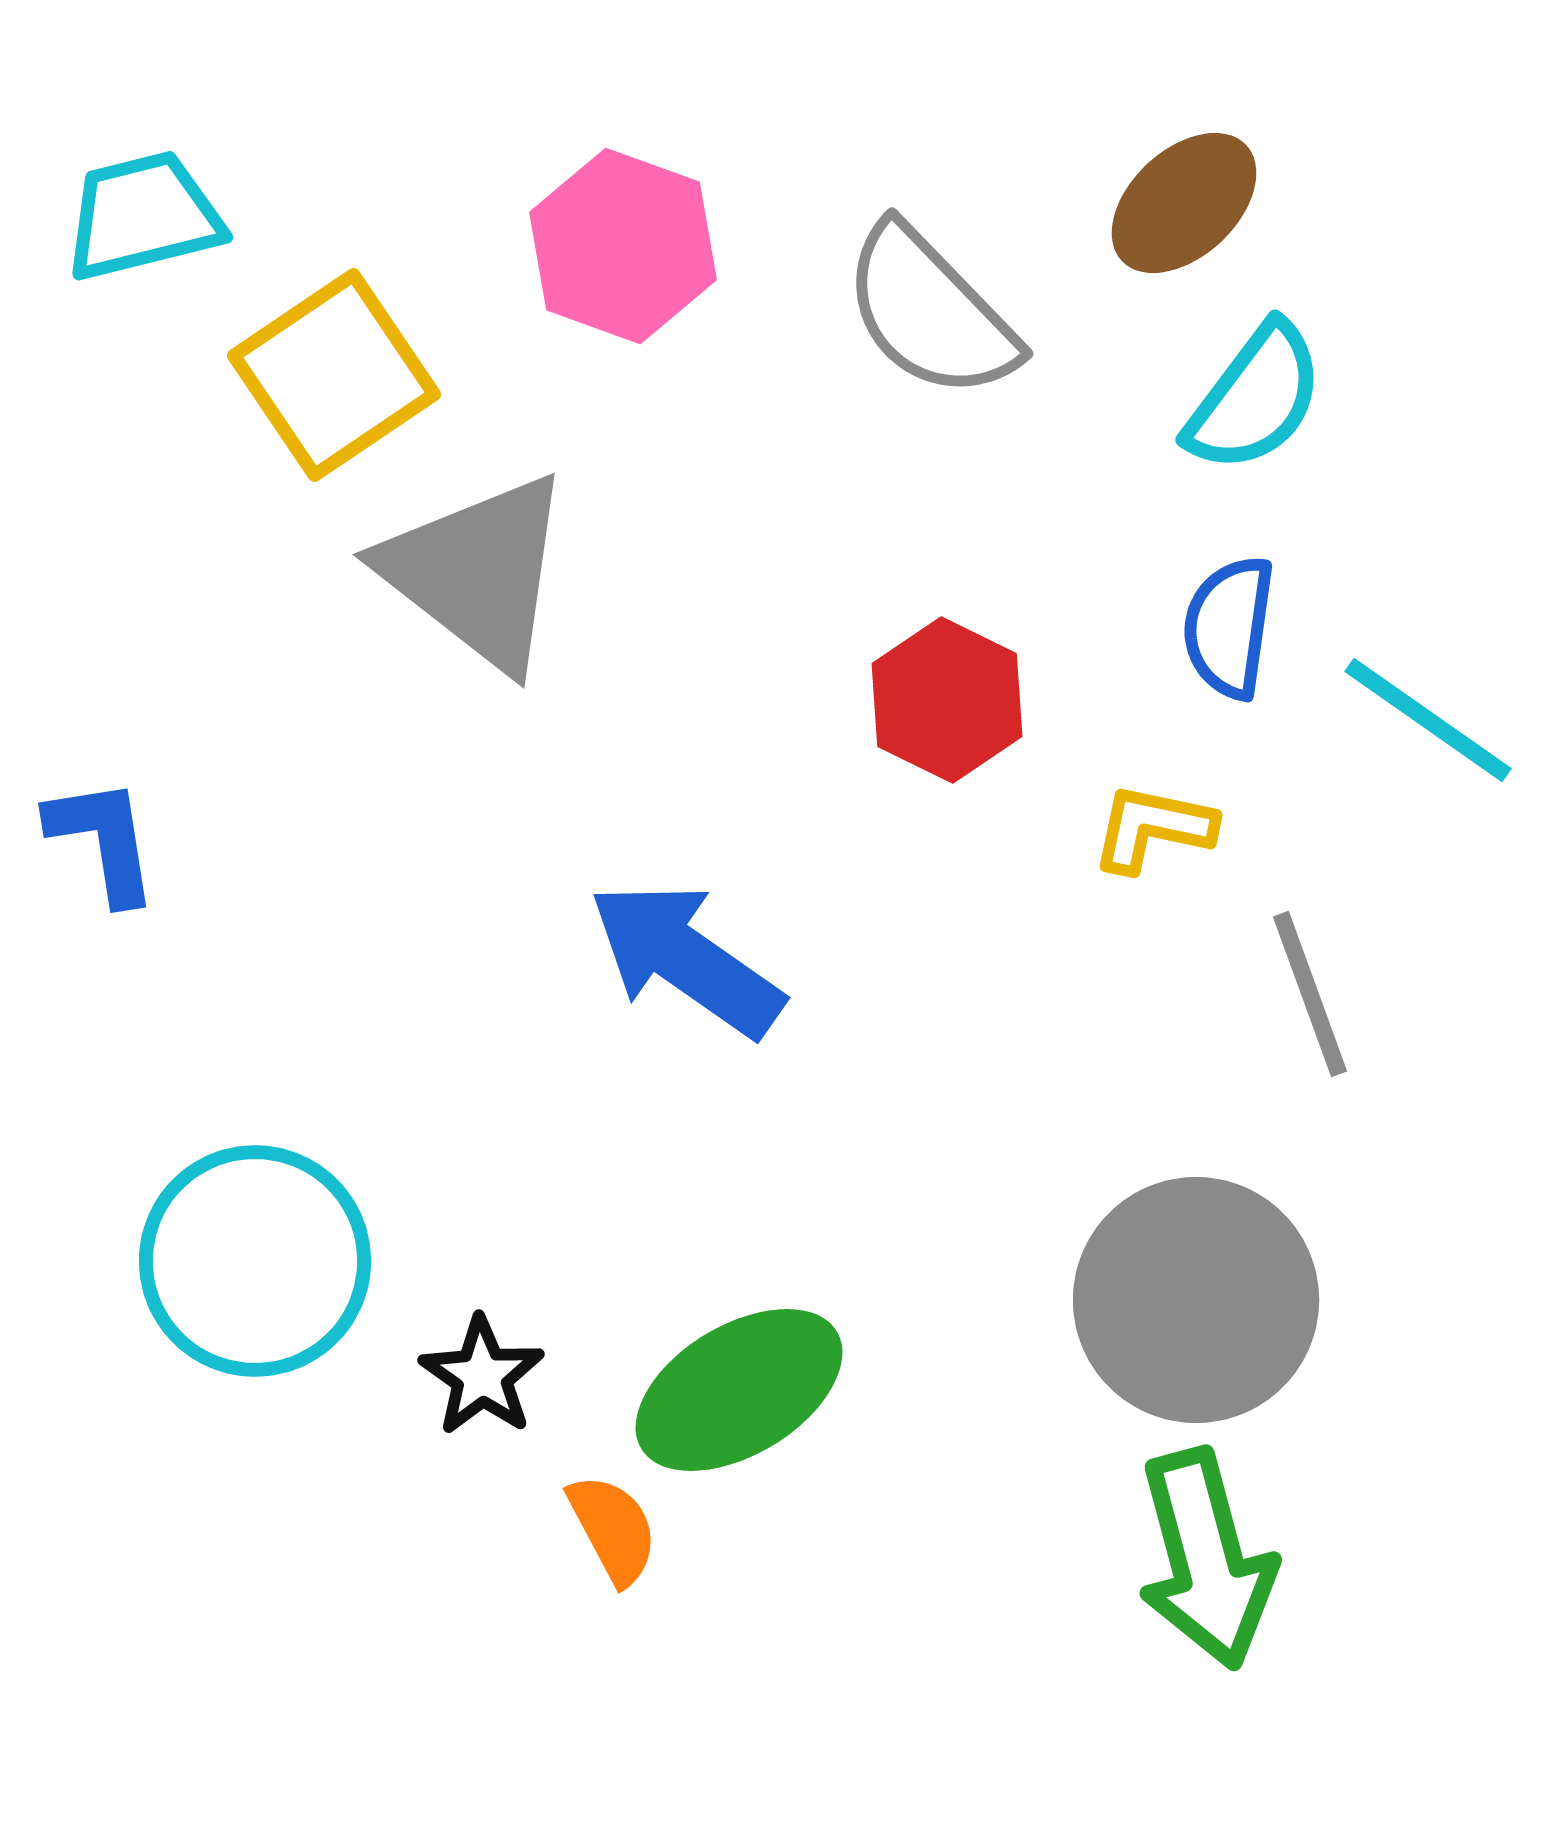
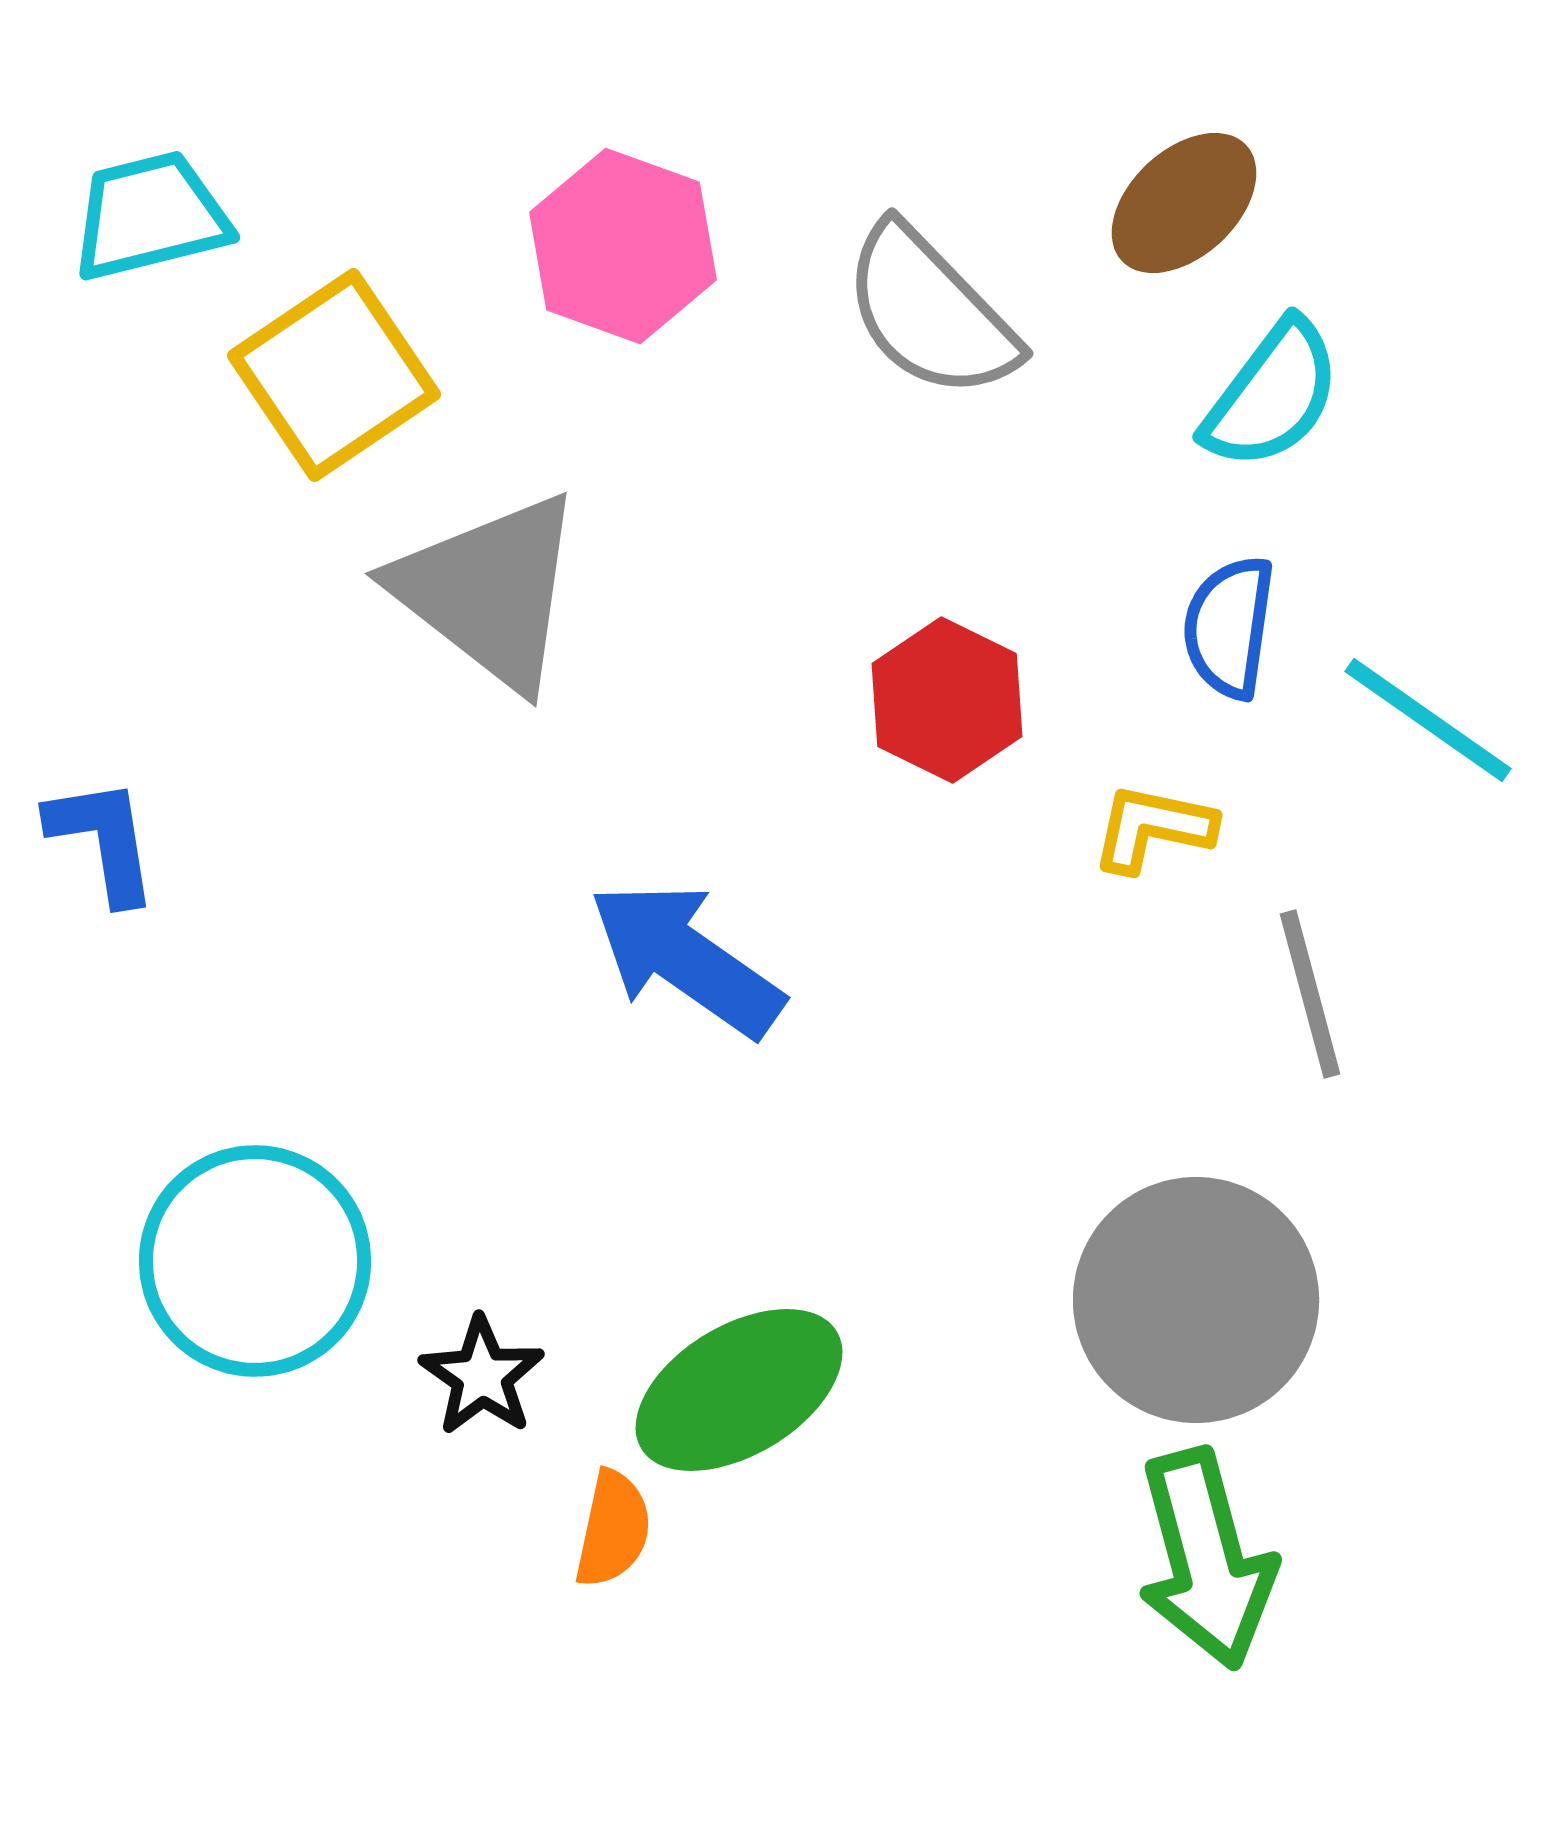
cyan trapezoid: moved 7 px right
cyan semicircle: moved 17 px right, 3 px up
gray triangle: moved 12 px right, 19 px down
gray line: rotated 5 degrees clockwise
orange semicircle: rotated 40 degrees clockwise
